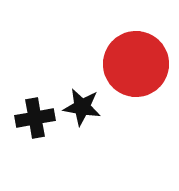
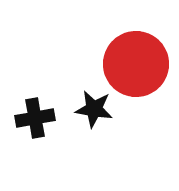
black star: moved 12 px right, 2 px down
